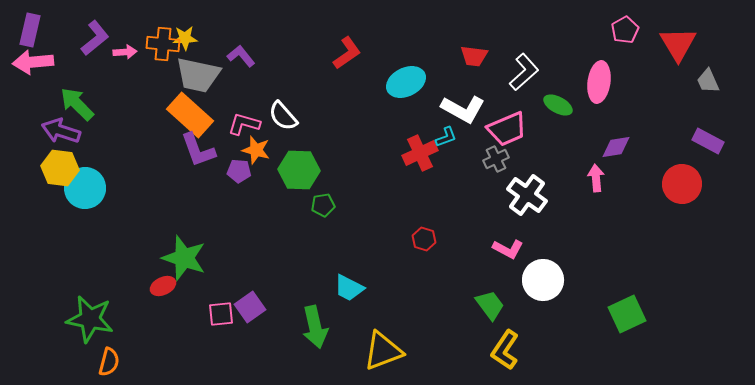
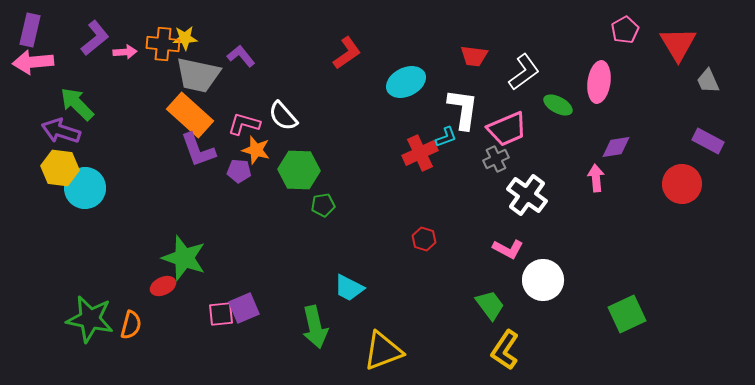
white L-shape at (524, 72): rotated 6 degrees clockwise
white L-shape at (463, 109): rotated 111 degrees counterclockwise
purple square at (250, 307): moved 6 px left, 1 px down; rotated 12 degrees clockwise
orange semicircle at (109, 362): moved 22 px right, 37 px up
